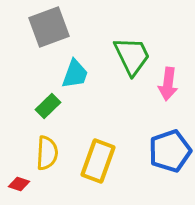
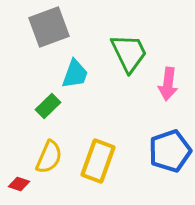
green trapezoid: moved 3 px left, 3 px up
yellow semicircle: moved 2 px right, 4 px down; rotated 20 degrees clockwise
